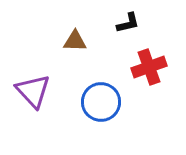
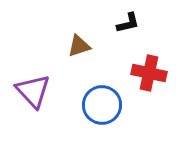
brown triangle: moved 4 px right, 5 px down; rotated 20 degrees counterclockwise
red cross: moved 6 px down; rotated 32 degrees clockwise
blue circle: moved 1 px right, 3 px down
